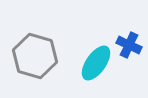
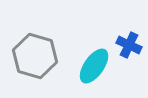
cyan ellipse: moved 2 px left, 3 px down
